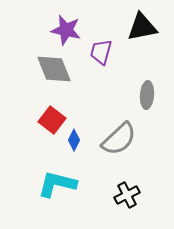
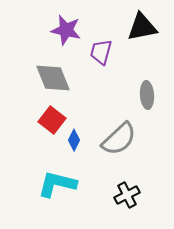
gray diamond: moved 1 px left, 9 px down
gray ellipse: rotated 8 degrees counterclockwise
